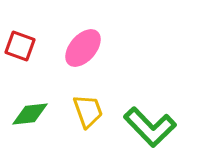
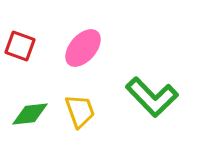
yellow trapezoid: moved 8 px left
green L-shape: moved 2 px right, 30 px up
